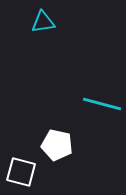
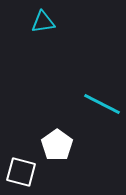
cyan line: rotated 12 degrees clockwise
white pentagon: rotated 24 degrees clockwise
